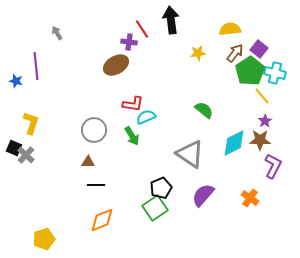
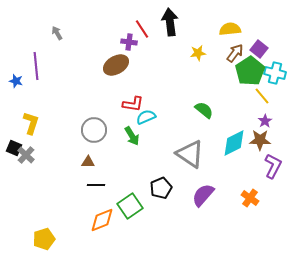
black arrow: moved 1 px left, 2 px down
green square: moved 25 px left, 2 px up
